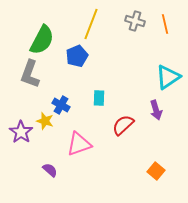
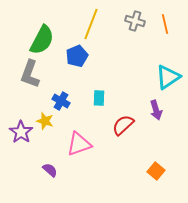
blue cross: moved 4 px up
